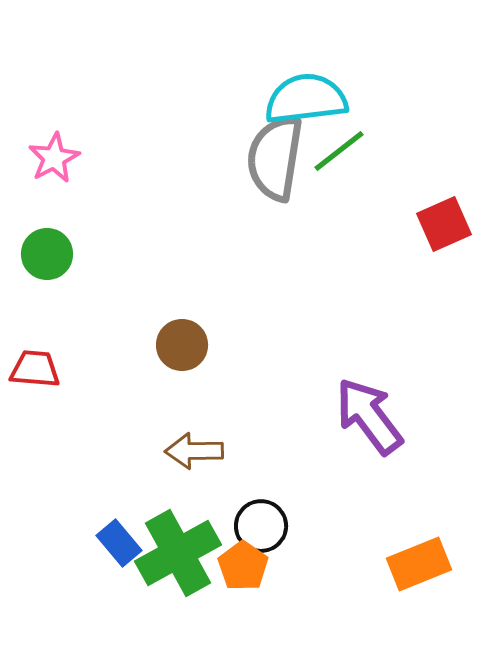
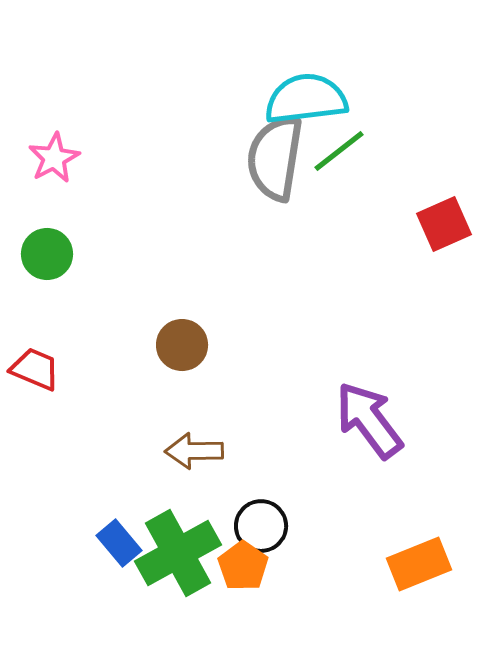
red trapezoid: rotated 18 degrees clockwise
purple arrow: moved 4 px down
